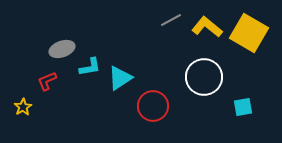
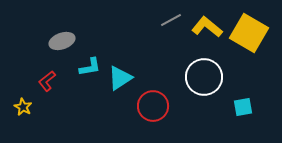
gray ellipse: moved 8 px up
red L-shape: rotated 15 degrees counterclockwise
yellow star: rotated 12 degrees counterclockwise
